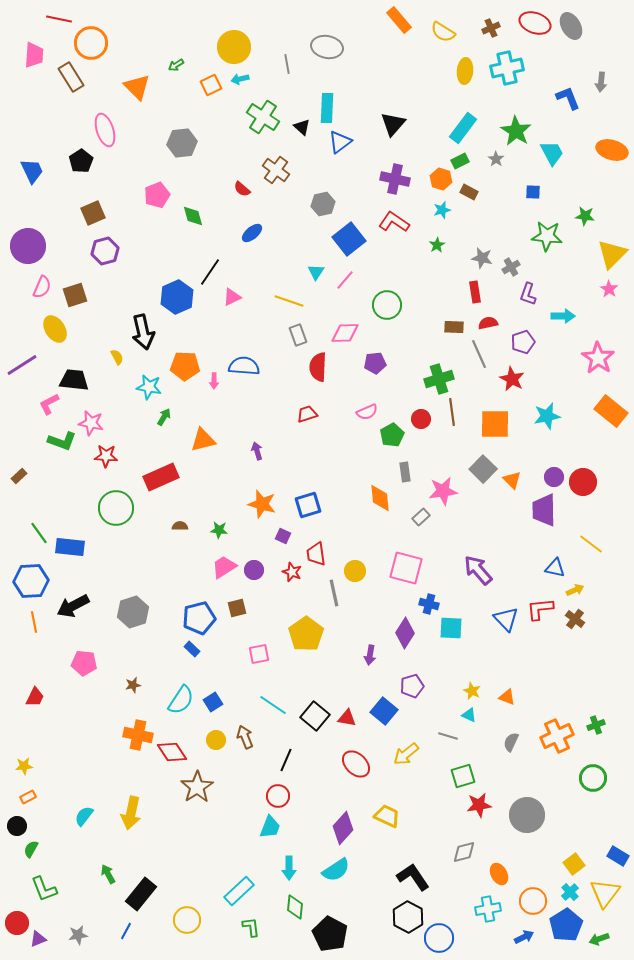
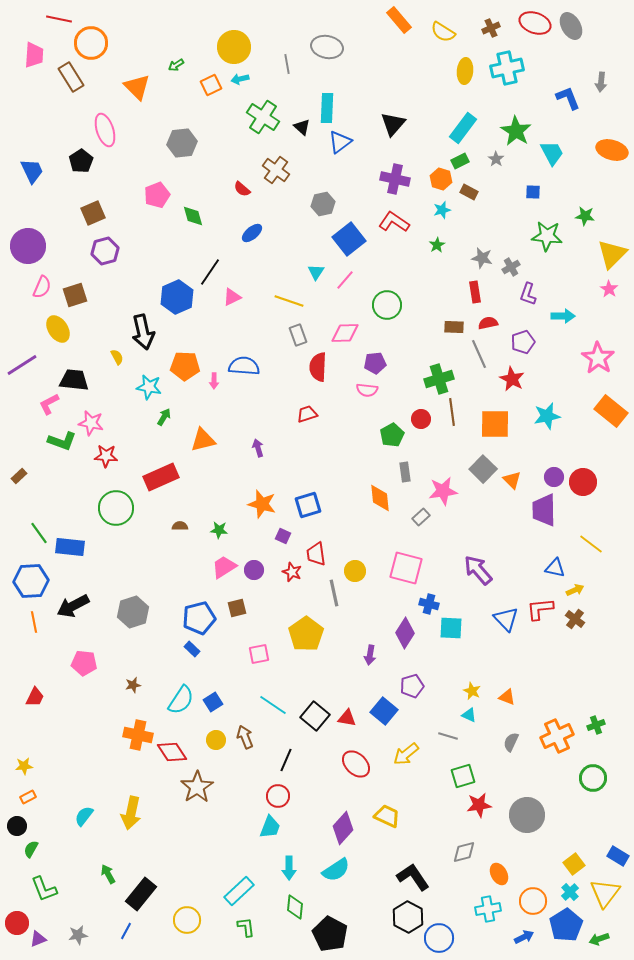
yellow ellipse at (55, 329): moved 3 px right
pink semicircle at (367, 412): moved 22 px up; rotated 30 degrees clockwise
purple arrow at (257, 451): moved 1 px right, 3 px up
green L-shape at (251, 927): moved 5 px left
